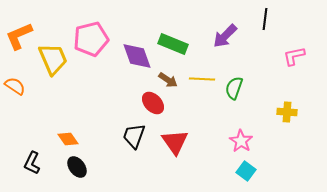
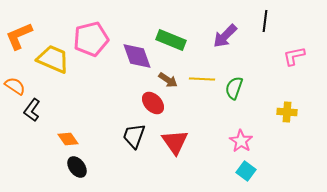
black line: moved 2 px down
green rectangle: moved 2 px left, 4 px up
yellow trapezoid: rotated 44 degrees counterclockwise
black L-shape: moved 53 px up; rotated 10 degrees clockwise
